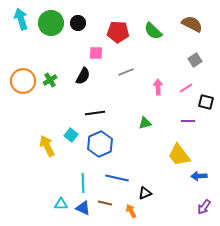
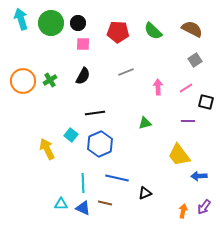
brown semicircle: moved 5 px down
pink square: moved 13 px left, 9 px up
yellow arrow: moved 3 px down
orange arrow: moved 52 px right; rotated 40 degrees clockwise
